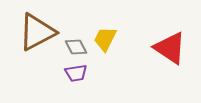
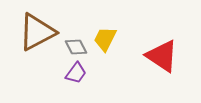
red triangle: moved 8 px left, 8 px down
purple trapezoid: rotated 45 degrees counterclockwise
